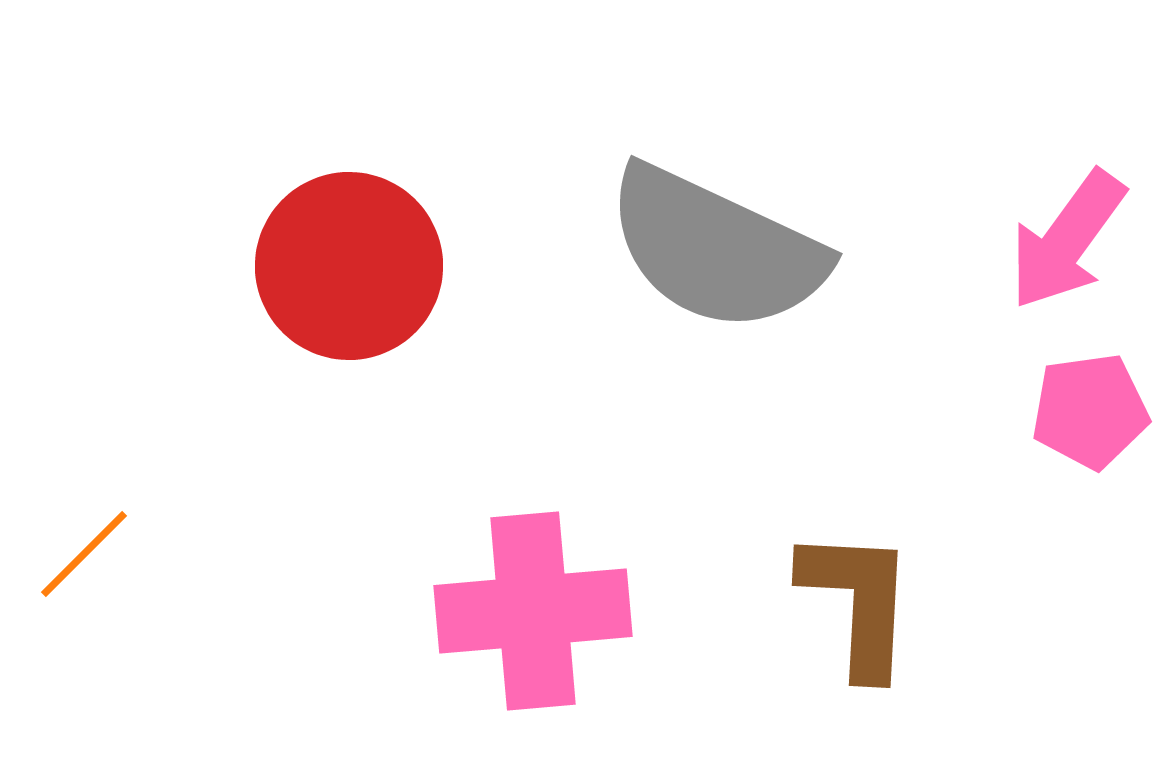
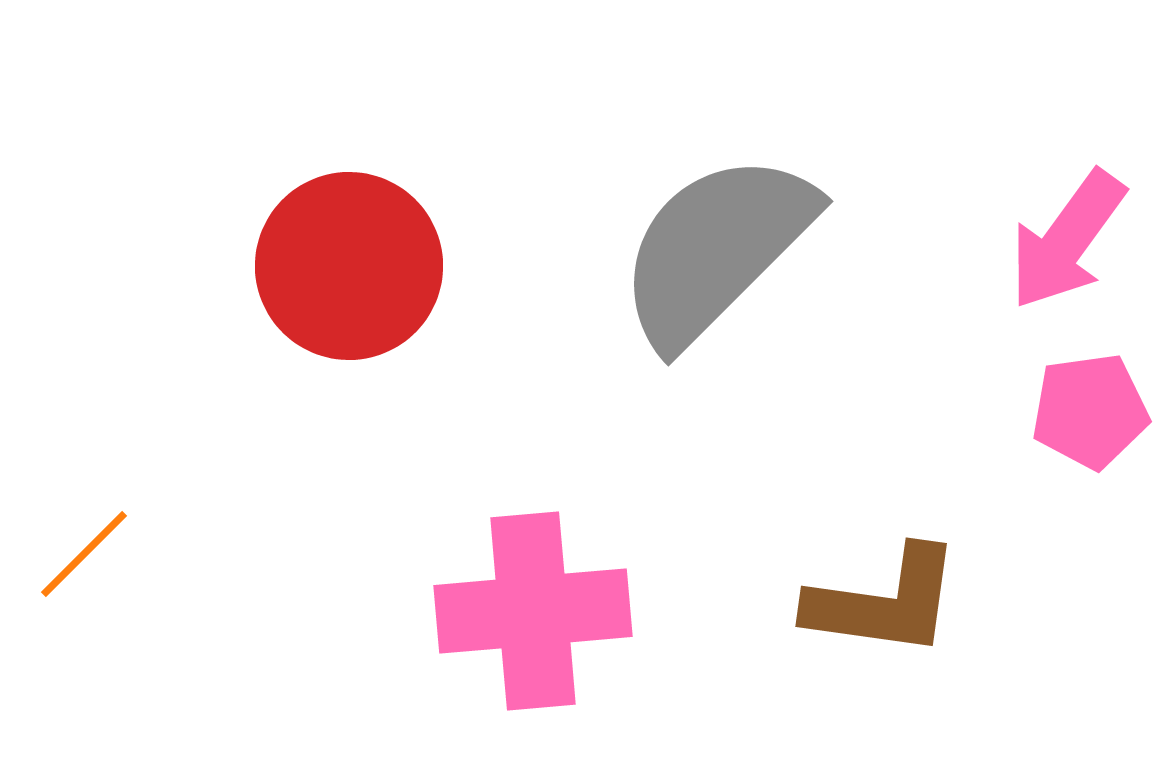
gray semicircle: rotated 110 degrees clockwise
brown L-shape: moved 26 px right; rotated 95 degrees clockwise
